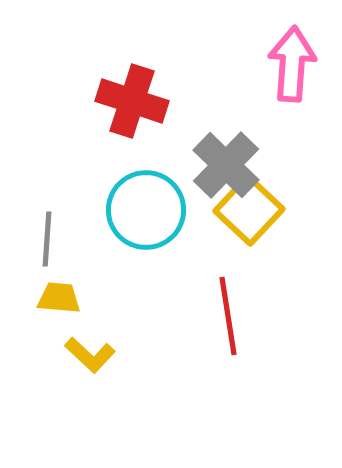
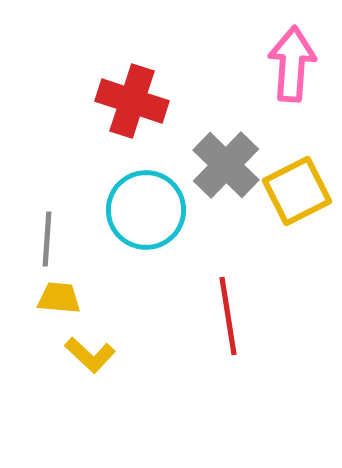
yellow square: moved 48 px right, 19 px up; rotated 20 degrees clockwise
